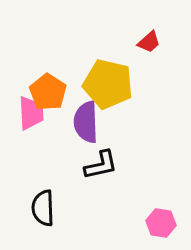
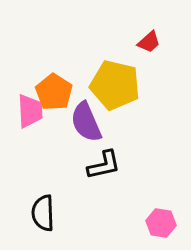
yellow pentagon: moved 7 px right, 1 px down
orange pentagon: moved 6 px right
pink trapezoid: moved 1 px left, 2 px up
purple semicircle: rotated 21 degrees counterclockwise
black L-shape: moved 3 px right
black semicircle: moved 5 px down
